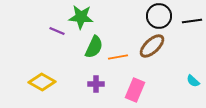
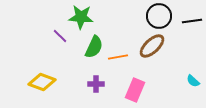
purple line: moved 3 px right, 5 px down; rotated 21 degrees clockwise
yellow diamond: rotated 8 degrees counterclockwise
